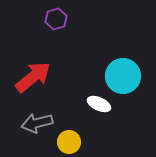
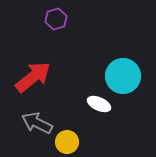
gray arrow: rotated 40 degrees clockwise
yellow circle: moved 2 px left
